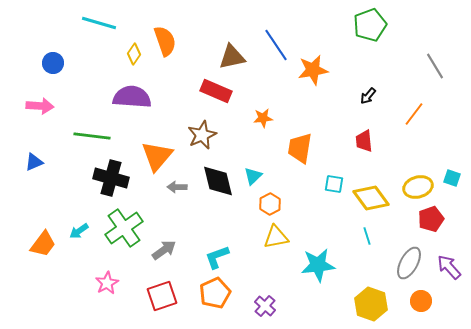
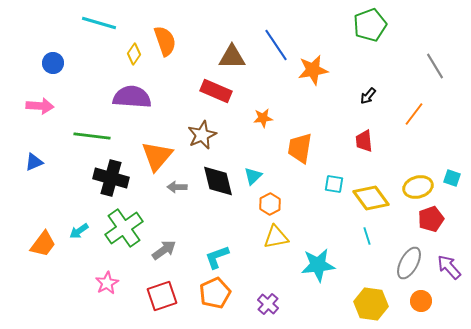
brown triangle at (232, 57): rotated 12 degrees clockwise
yellow hexagon at (371, 304): rotated 12 degrees counterclockwise
purple cross at (265, 306): moved 3 px right, 2 px up
